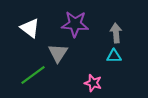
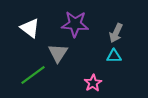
gray arrow: rotated 150 degrees counterclockwise
pink star: rotated 24 degrees clockwise
